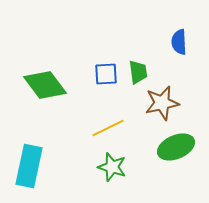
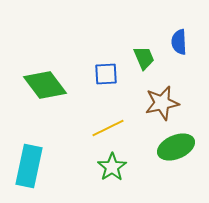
green trapezoid: moved 6 px right, 14 px up; rotated 15 degrees counterclockwise
green star: rotated 20 degrees clockwise
